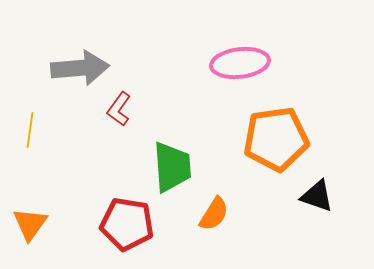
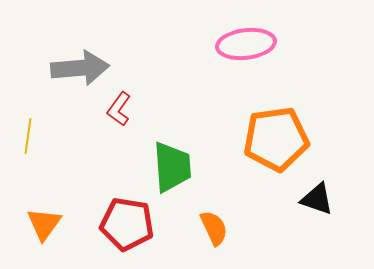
pink ellipse: moved 6 px right, 19 px up
yellow line: moved 2 px left, 6 px down
black triangle: moved 3 px down
orange semicircle: moved 14 px down; rotated 57 degrees counterclockwise
orange triangle: moved 14 px right
